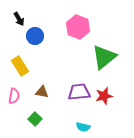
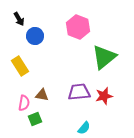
brown triangle: moved 3 px down
pink semicircle: moved 10 px right, 7 px down
green square: rotated 24 degrees clockwise
cyan semicircle: moved 1 px right, 1 px down; rotated 64 degrees counterclockwise
